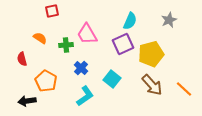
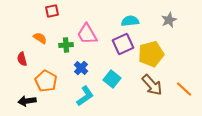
cyan semicircle: rotated 120 degrees counterclockwise
